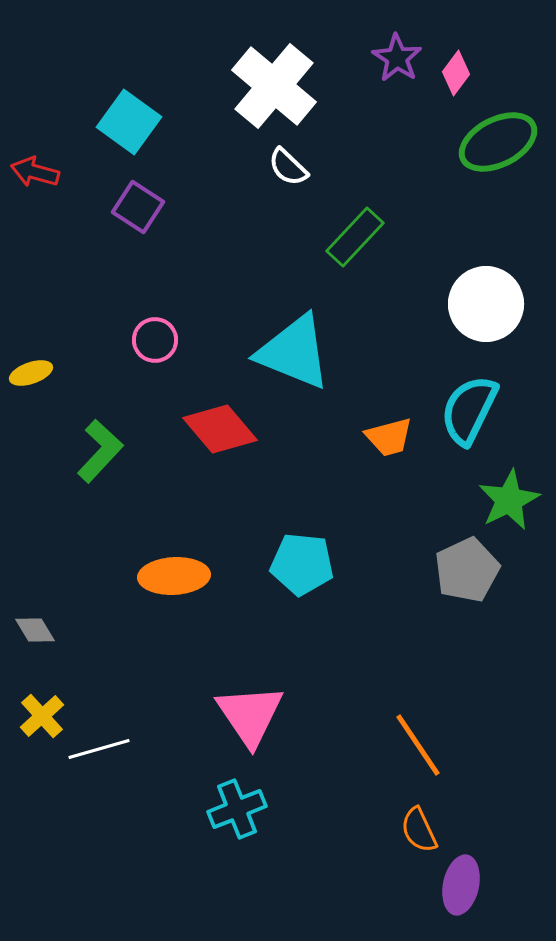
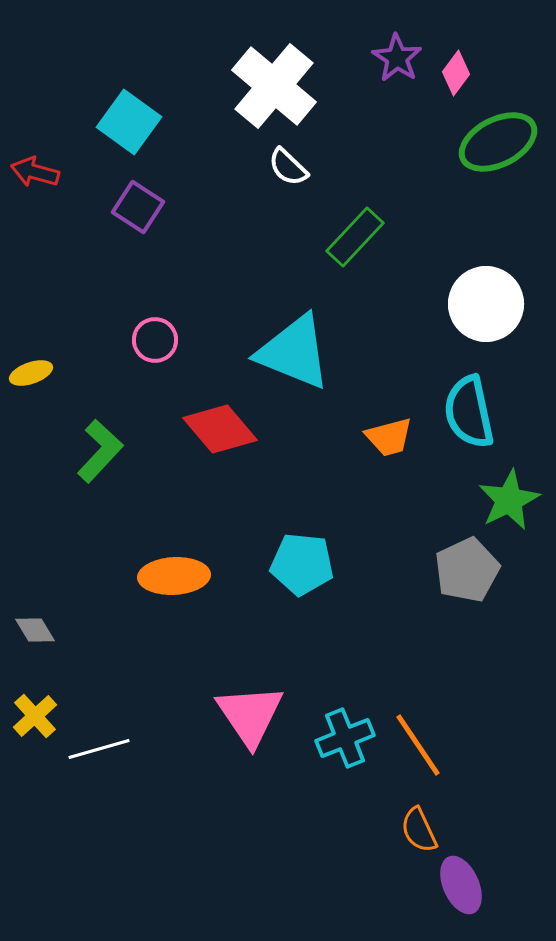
cyan semicircle: moved 2 px down; rotated 38 degrees counterclockwise
yellow cross: moved 7 px left
cyan cross: moved 108 px right, 71 px up
purple ellipse: rotated 36 degrees counterclockwise
